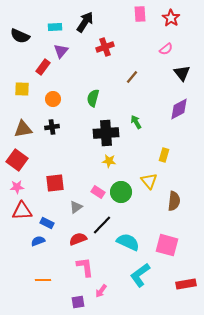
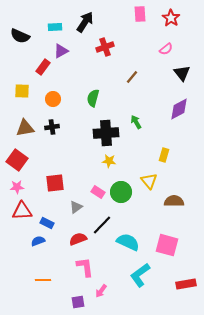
purple triangle at (61, 51): rotated 21 degrees clockwise
yellow square at (22, 89): moved 2 px down
brown triangle at (23, 129): moved 2 px right, 1 px up
brown semicircle at (174, 201): rotated 96 degrees counterclockwise
